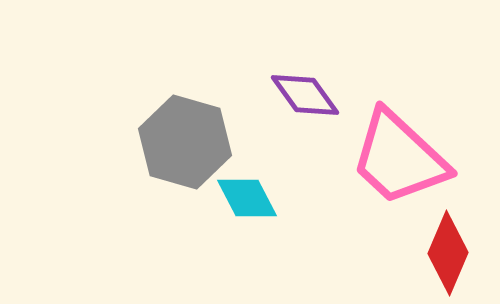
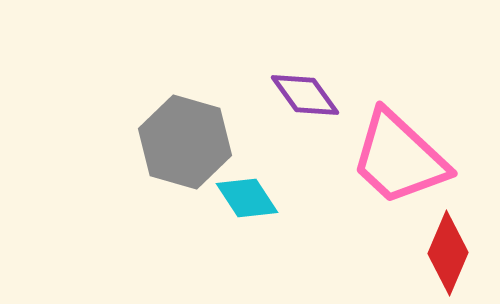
cyan diamond: rotated 6 degrees counterclockwise
